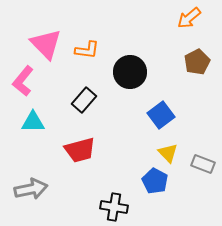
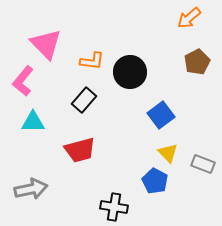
orange L-shape: moved 5 px right, 11 px down
